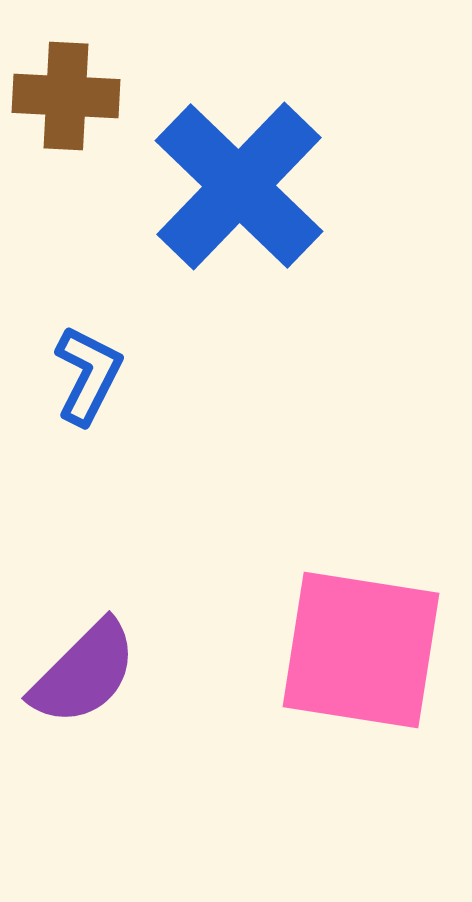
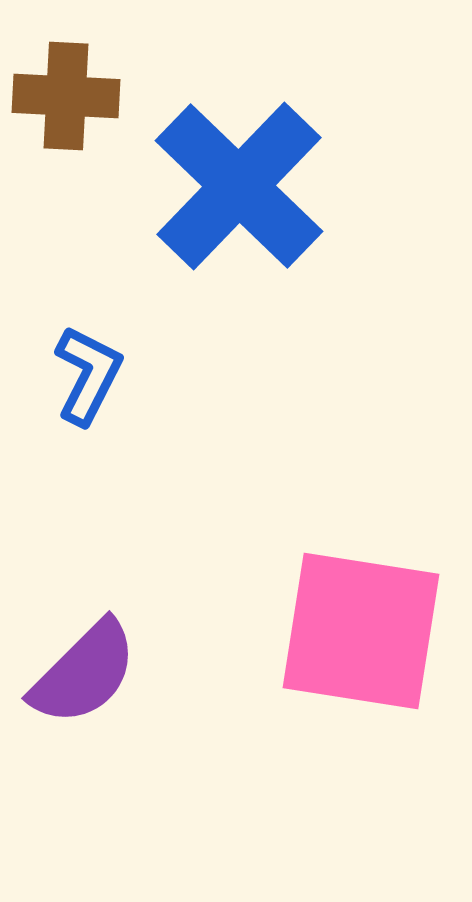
pink square: moved 19 px up
